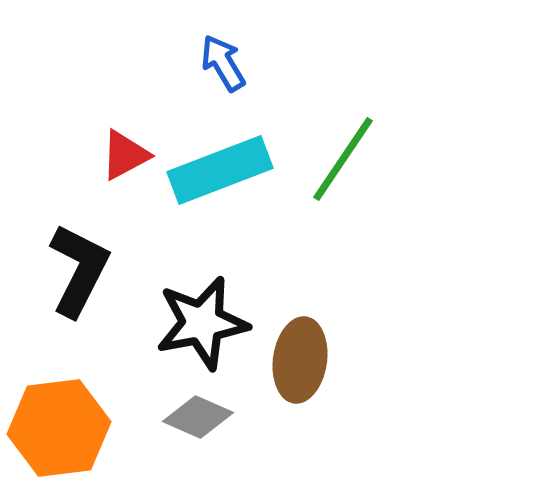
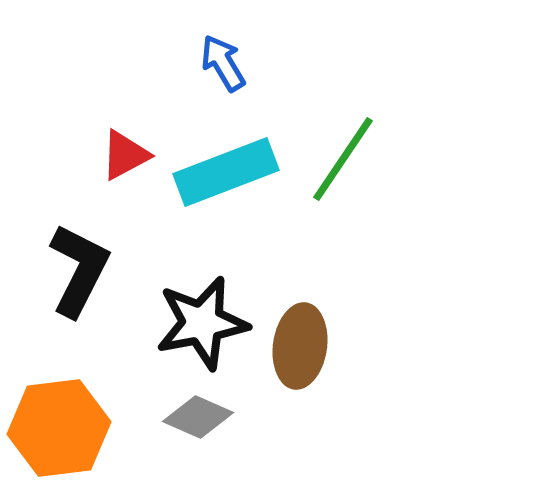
cyan rectangle: moved 6 px right, 2 px down
brown ellipse: moved 14 px up
